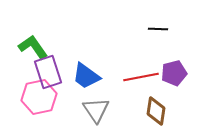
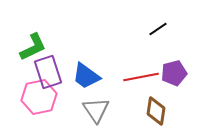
black line: rotated 36 degrees counterclockwise
green L-shape: rotated 100 degrees clockwise
